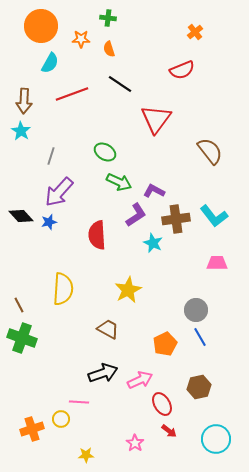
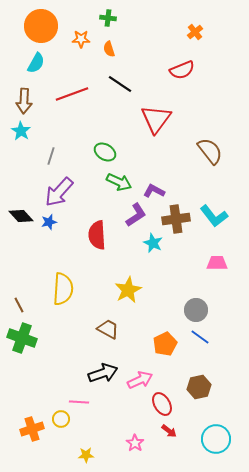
cyan semicircle at (50, 63): moved 14 px left
blue line at (200, 337): rotated 24 degrees counterclockwise
